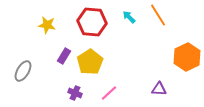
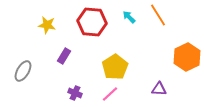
yellow pentagon: moved 25 px right, 5 px down
pink line: moved 1 px right, 1 px down
